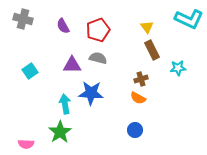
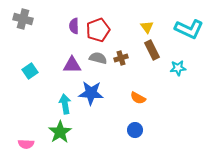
cyan L-shape: moved 10 px down
purple semicircle: moved 11 px right; rotated 28 degrees clockwise
brown cross: moved 20 px left, 21 px up
